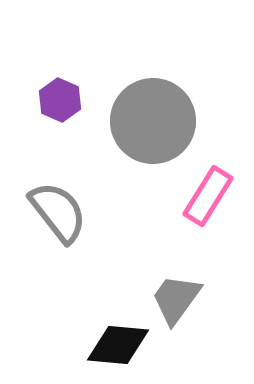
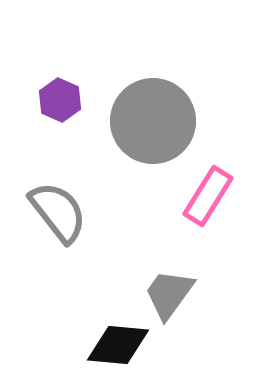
gray trapezoid: moved 7 px left, 5 px up
